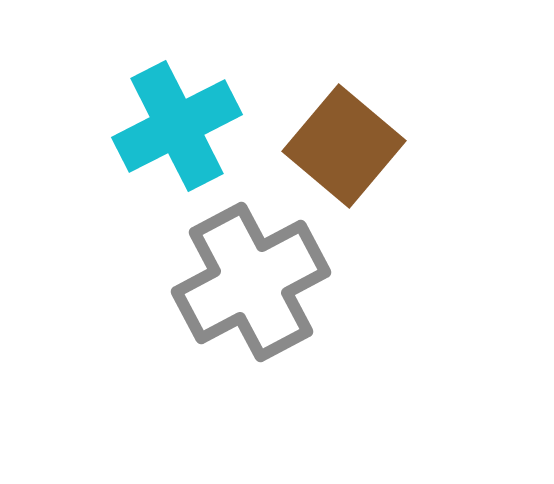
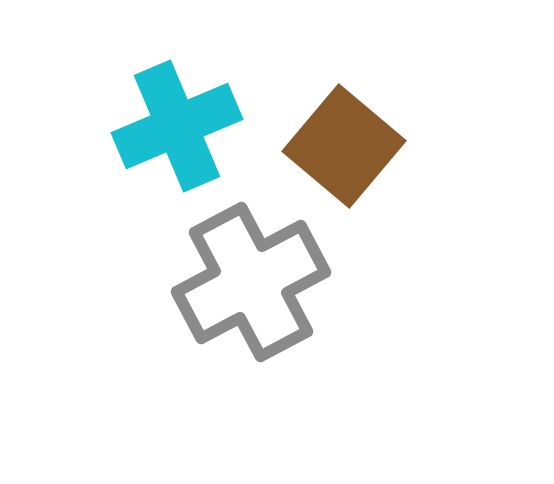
cyan cross: rotated 4 degrees clockwise
